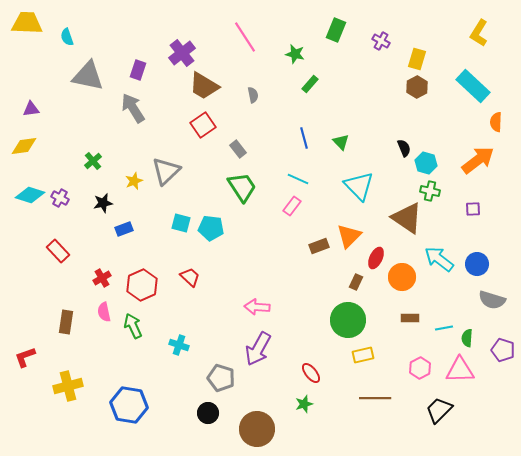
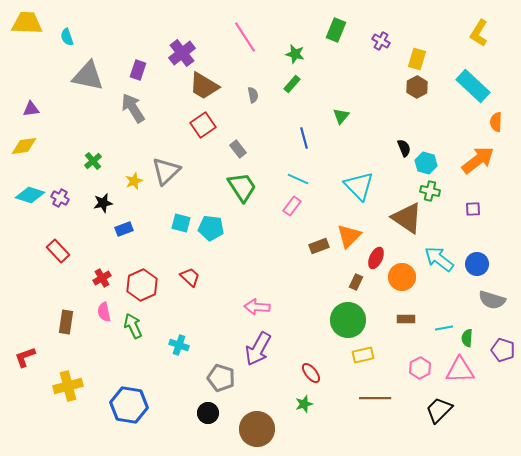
green rectangle at (310, 84): moved 18 px left
green triangle at (341, 142): moved 26 px up; rotated 24 degrees clockwise
brown rectangle at (410, 318): moved 4 px left, 1 px down
